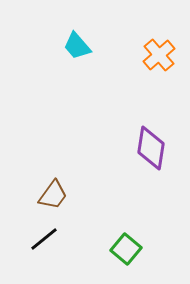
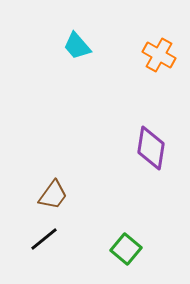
orange cross: rotated 20 degrees counterclockwise
